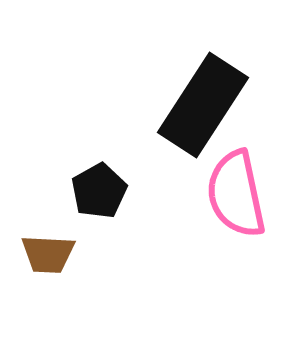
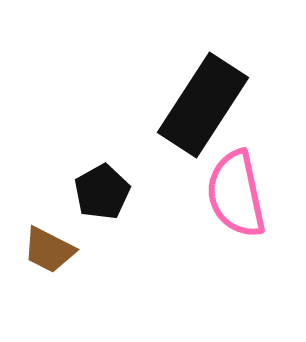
black pentagon: moved 3 px right, 1 px down
brown trapezoid: moved 1 px right, 4 px up; rotated 24 degrees clockwise
